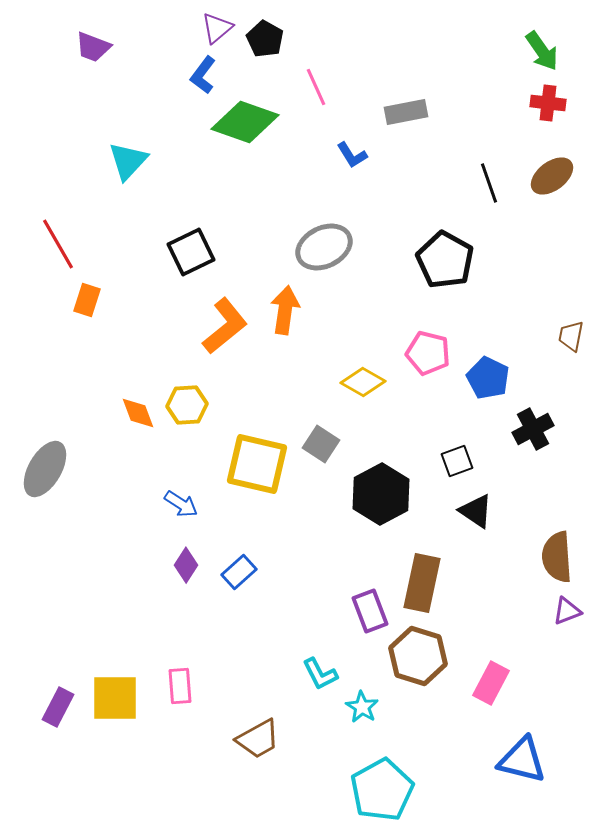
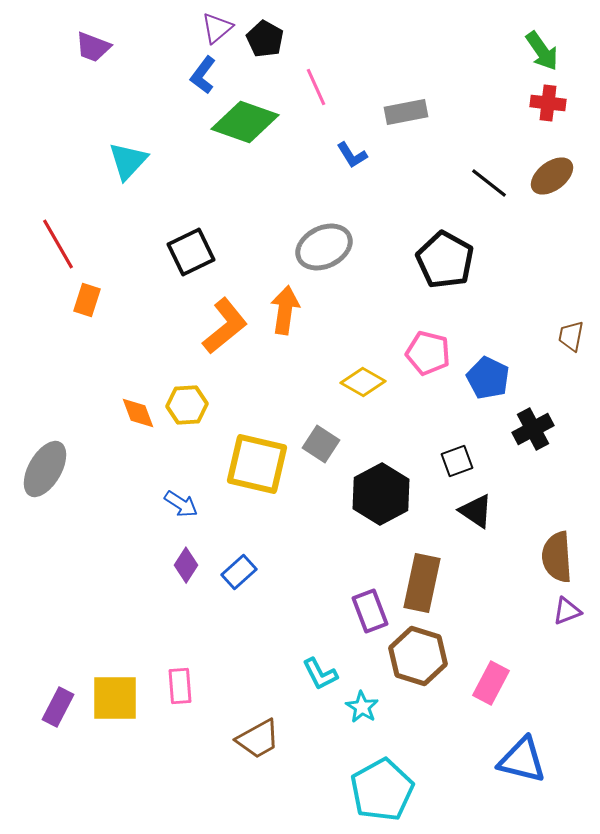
black line at (489, 183): rotated 33 degrees counterclockwise
